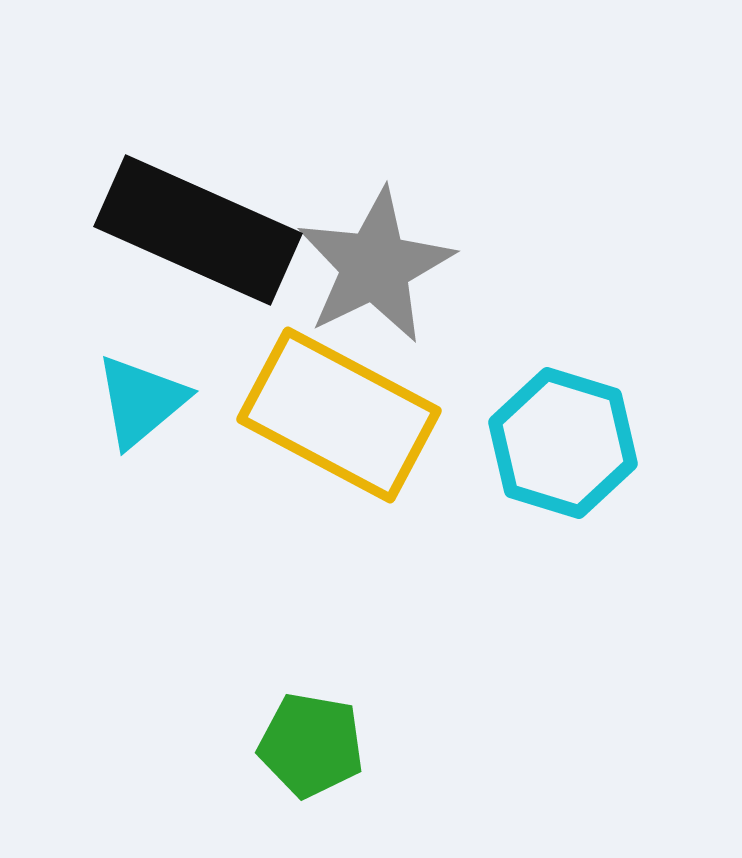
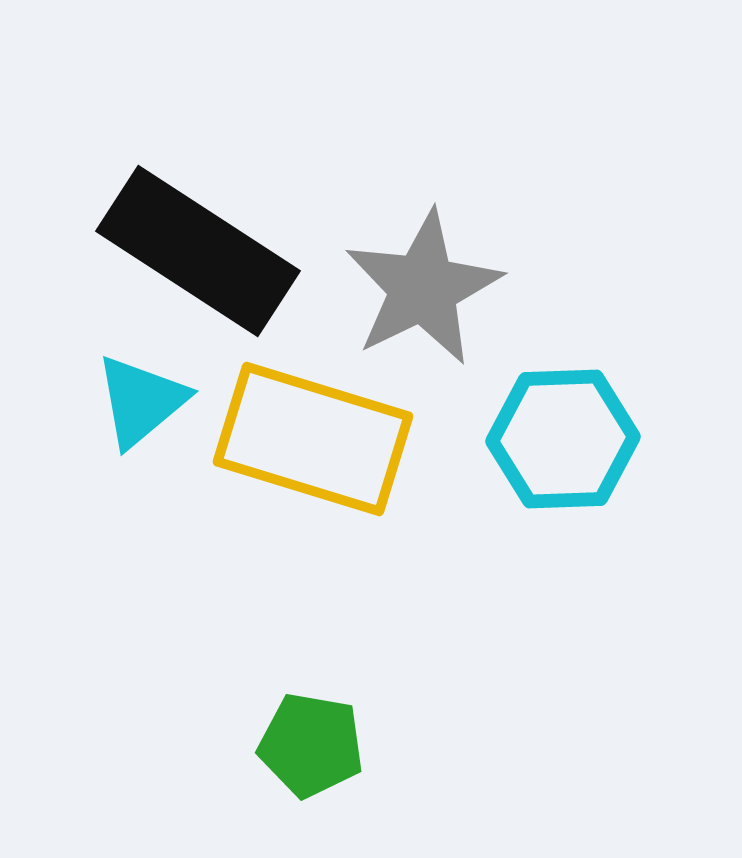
black rectangle: moved 21 px down; rotated 9 degrees clockwise
gray star: moved 48 px right, 22 px down
yellow rectangle: moved 26 px left, 24 px down; rotated 11 degrees counterclockwise
cyan hexagon: moved 4 px up; rotated 19 degrees counterclockwise
